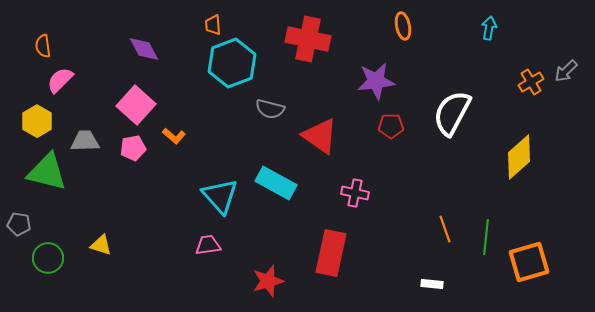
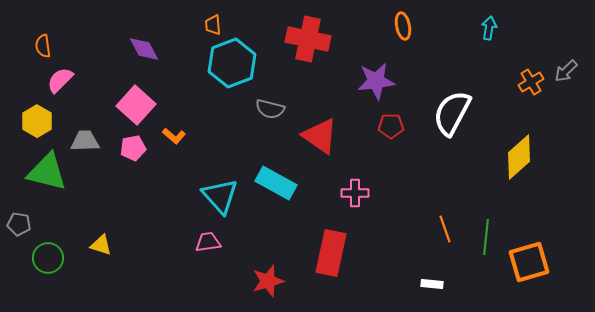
pink cross: rotated 12 degrees counterclockwise
pink trapezoid: moved 3 px up
